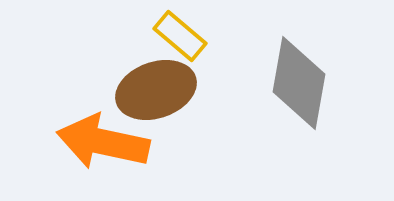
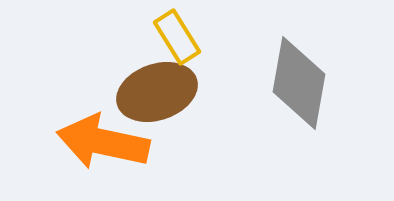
yellow rectangle: moved 3 px left, 1 px down; rotated 18 degrees clockwise
brown ellipse: moved 1 px right, 2 px down
